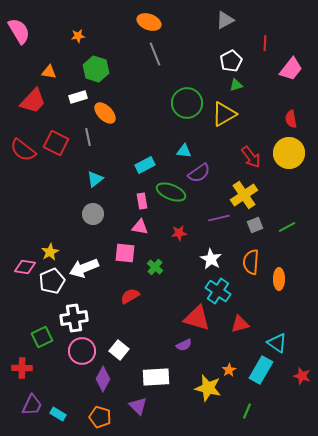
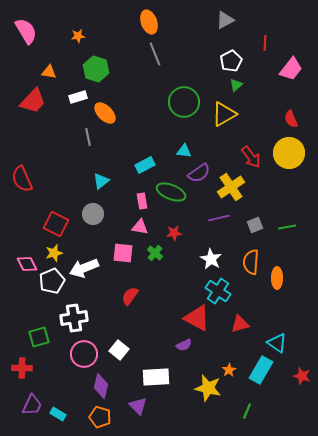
orange ellipse at (149, 22): rotated 50 degrees clockwise
pink semicircle at (19, 31): moved 7 px right
green triangle at (236, 85): rotated 24 degrees counterclockwise
green circle at (187, 103): moved 3 px left, 1 px up
red semicircle at (291, 119): rotated 12 degrees counterclockwise
red square at (56, 143): moved 81 px down
red semicircle at (23, 150): moved 1 px left, 29 px down; rotated 28 degrees clockwise
cyan triangle at (95, 179): moved 6 px right, 2 px down
yellow cross at (244, 195): moved 13 px left, 8 px up
green line at (287, 227): rotated 18 degrees clockwise
red star at (179, 233): moved 5 px left
yellow star at (50, 252): moved 4 px right, 1 px down; rotated 12 degrees clockwise
pink square at (125, 253): moved 2 px left
pink diamond at (25, 267): moved 2 px right, 3 px up; rotated 55 degrees clockwise
green cross at (155, 267): moved 14 px up
orange ellipse at (279, 279): moved 2 px left, 1 px up
red semicircle at (130, 296): rotated 24 degrees counterclockwise
red triangle at (197, 318): rotated 12 degrees clockwise
green square at (42, 337): moved 3 px left; rotated 10 degrees clockwise
pink circle at (82, 351): moved 2 px right, 3 px down
purple diamond at (103, 379): moved 2 px left, 7 px down; rotated 15 degrees counterclockwise
